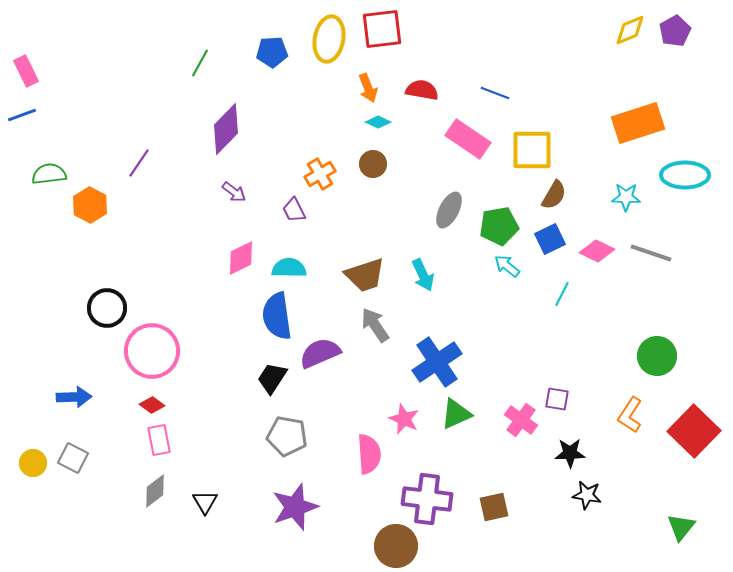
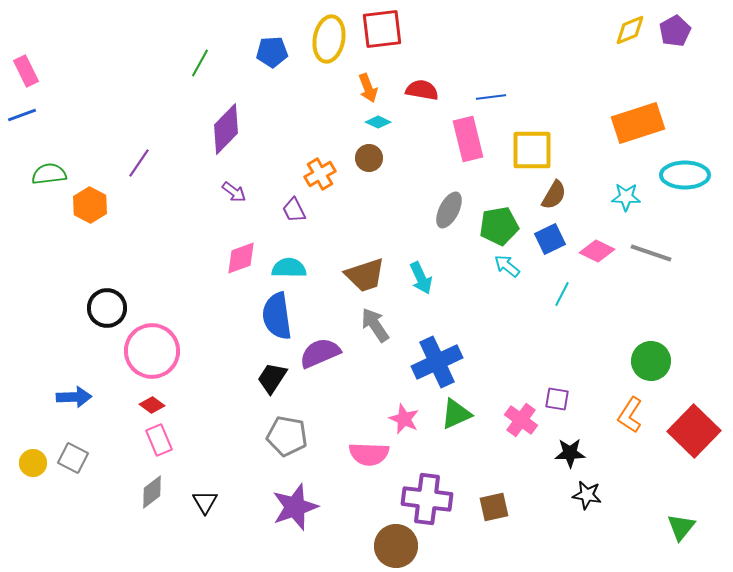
blue line at (495, 93): moved 4 px left, 4 px down; rotated 28 degrees counterclockwise
pink rectangle at (468, 139): rotated 42 degrees clockwise
brown circle at (373, 164): moved 4 px left, 6 px up
pink diamond at (241, 258): rotated 6 degrees clockwise
cyan arrow at (423, 275): moved 2 px left, 3 px down
green circle at (657, 356): moved 6 px left, 5 px down
blue cross at (437, 362): rotated 9 degrees clockwise
pink rectangle at (159, 440): rotated 12 degrees counterclockwise
pink semicircle at (369, 454): rotated 96 degrees clockwise
gray diamond at (155, 491): moved 3 px left, 1 px down
